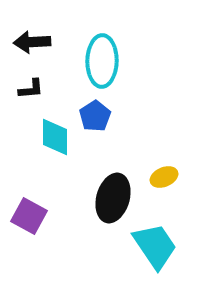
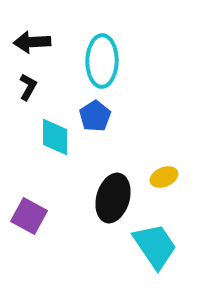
black L-shape: moved 3 px left, 2 px up; rotated 56 degrees counterclockwise
